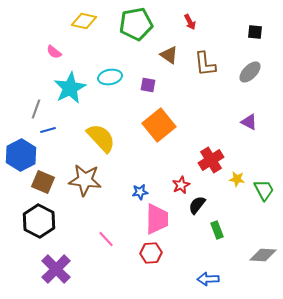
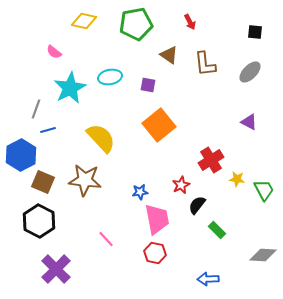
pink trapezoid: rotated 12 degrees counterclockwise
green rectangle: rotated 24 degrees counterclockwise
red hexagon: moved 4 px right; rotated 15 degrees clockwise
